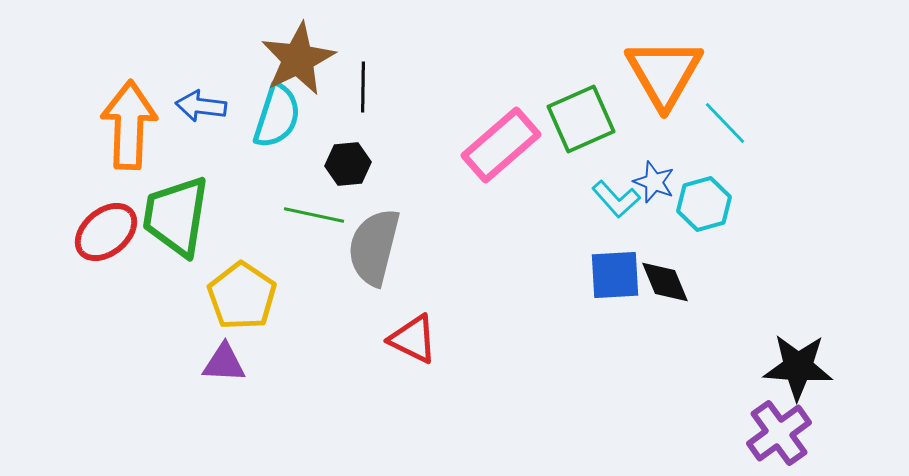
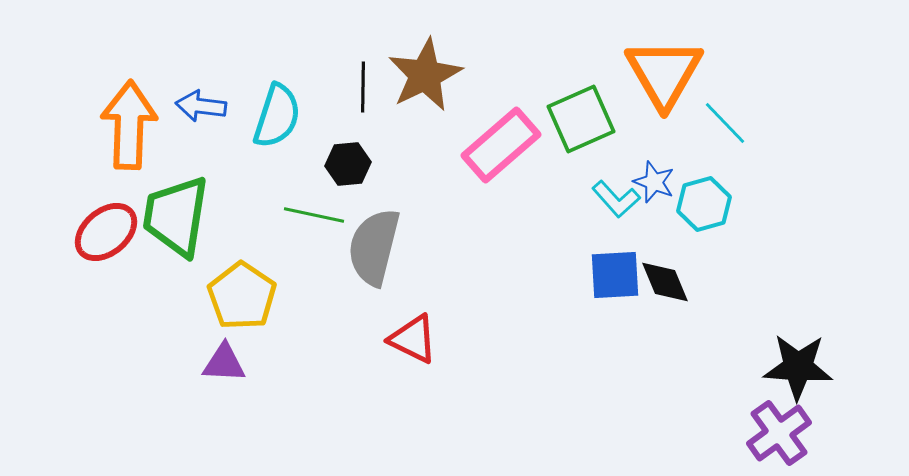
brown star: moved 127 px right, 16 px down
